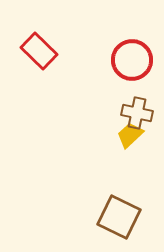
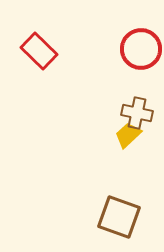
red circle: moved 9 px right, 11 px up
yellow trapezoid: moved 2 px left
brown square: rotated 6 degrees counterclockwise
